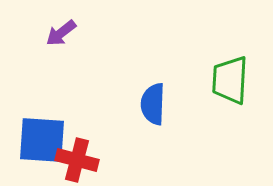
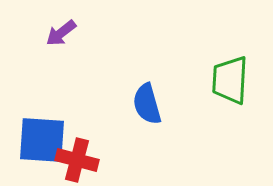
blue semicircle: moved 6 px left; rotated 18 degrees counterclockwise
